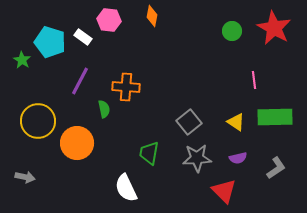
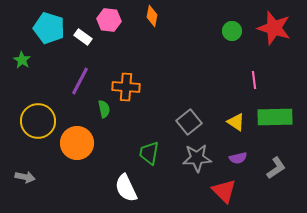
red star: rotated 12 degrees counterclockwise
cyan pentagon: moved 1 px left, 14 px up
